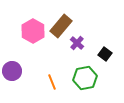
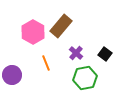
pink hexagon: moved 1 px down
purple cross: moved 1 px left, 10 px down
purple circle: moved 4 px down
orange line: moved 6 px left, 19 px up
